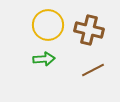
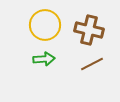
yellow circle: moved 3 px left
brown line: moved 1 px left, 6 px up
